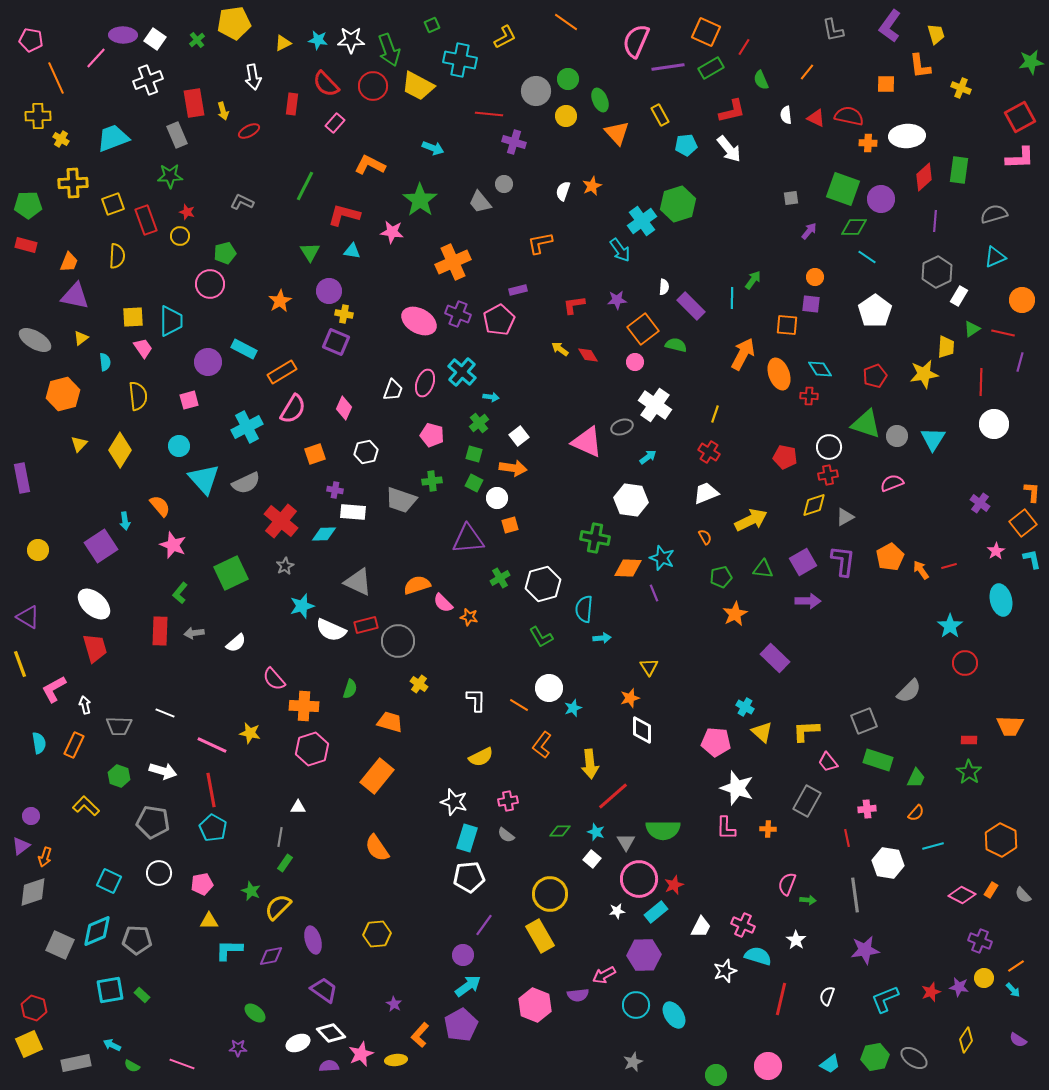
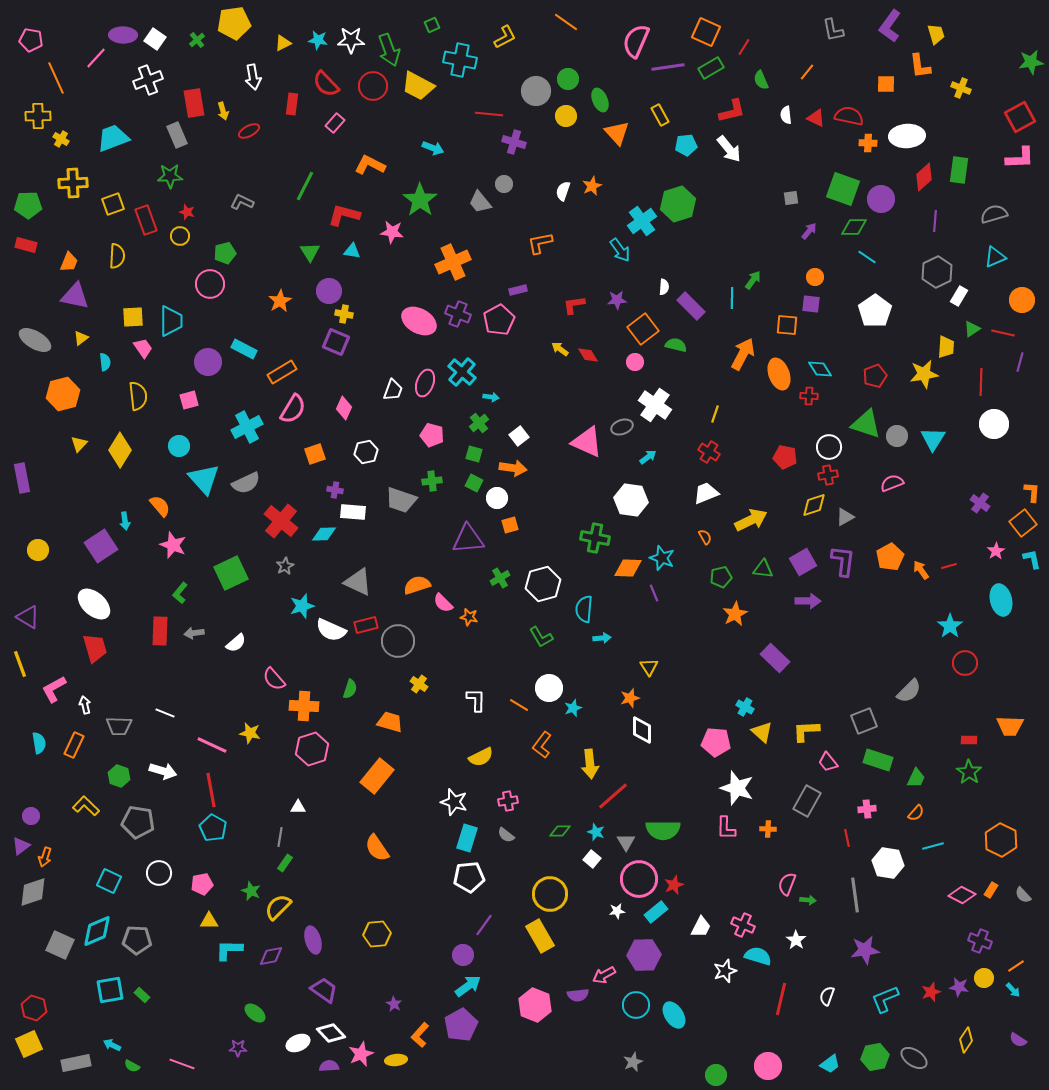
gray pentagon at (153, 822): moved 15 px left
